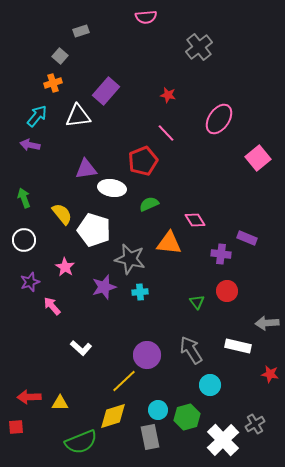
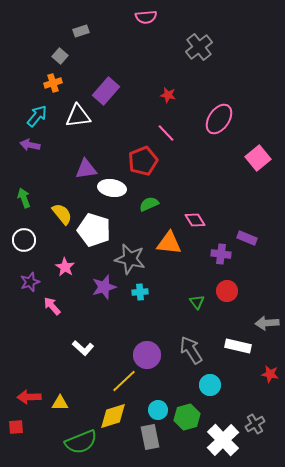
white L-shape at (81, 348): moved 2 px right
